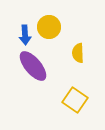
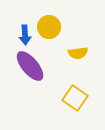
yellow semicircle: rotated 96 degrees counterclockwise
purple ellipse: moved 3 px left
yellow square: moved 2 px up
